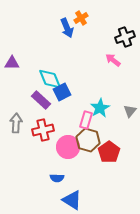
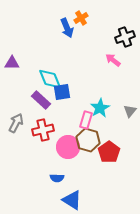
blue square: rotated 18 degrees clockwise
gray arrow: rotated 24 degrees clockwise
